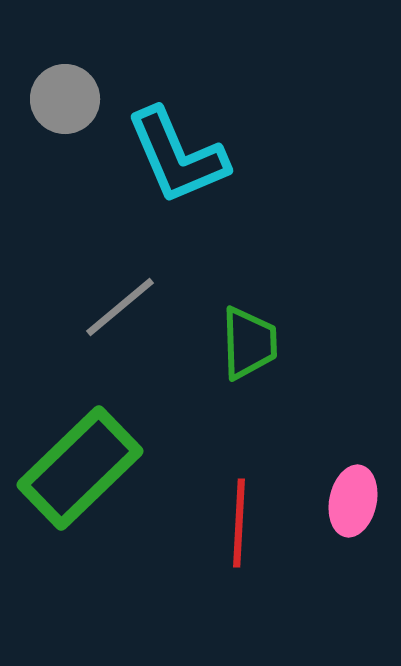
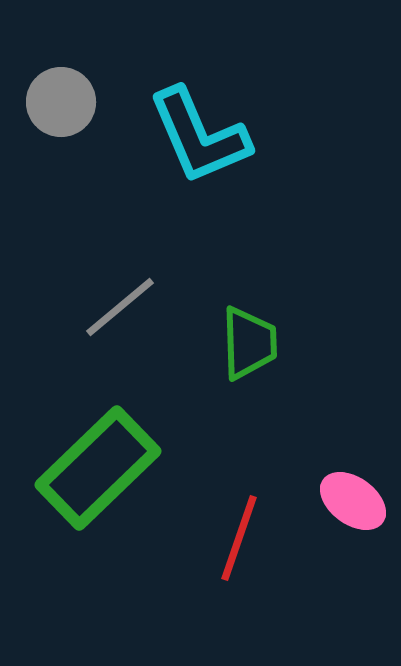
gray circle: moved 4 px left, 3 px down
cyan L-shape: moved 22 px right, 20 px up
green rectangle: moved 18 px right
pink ellipse: rotated 66 degrees counterclockwise
red line: moved 15 px down; rotated 16 degrees clockwise
